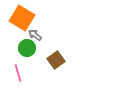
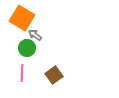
brown square: moved 2 px left, 15 px down
pink line: moved 4 px right; rotated 18 degrees clockwise
